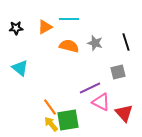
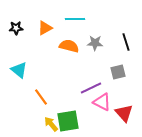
cyan line: moved 6 px right
orange triangle: moved 1 px down
gray star: rotated 14 degrees counterclockwise
cyan triangle: moved 1 px left, 2 px down
purple line: moved 1 px right
pink triangle: moved 1 px right
orange line: moved 9 px left, 10 px up
green square: moved 1 px down
